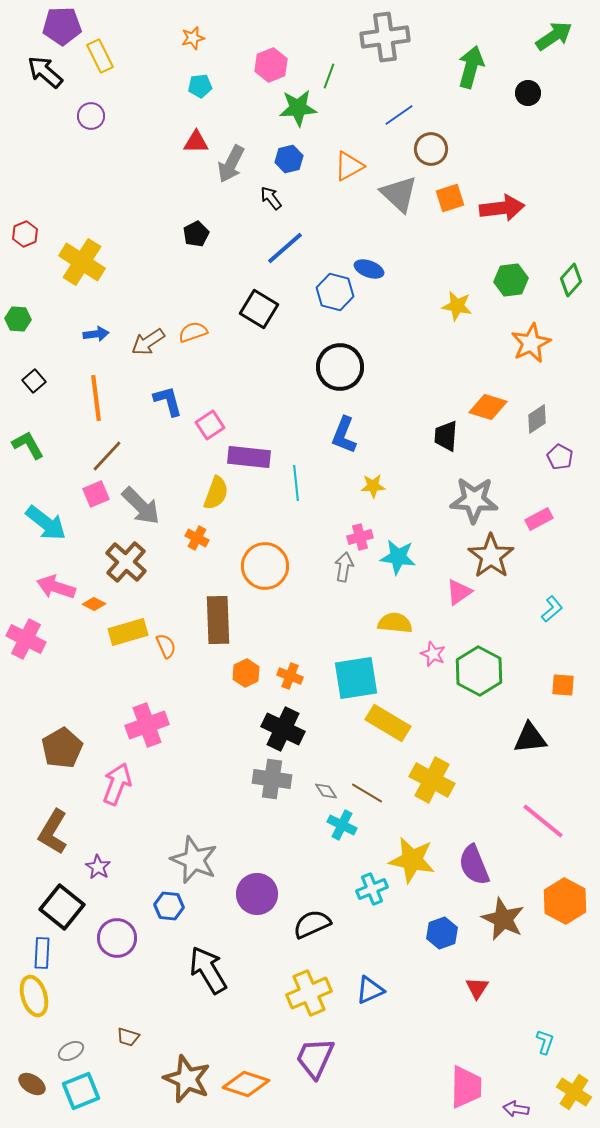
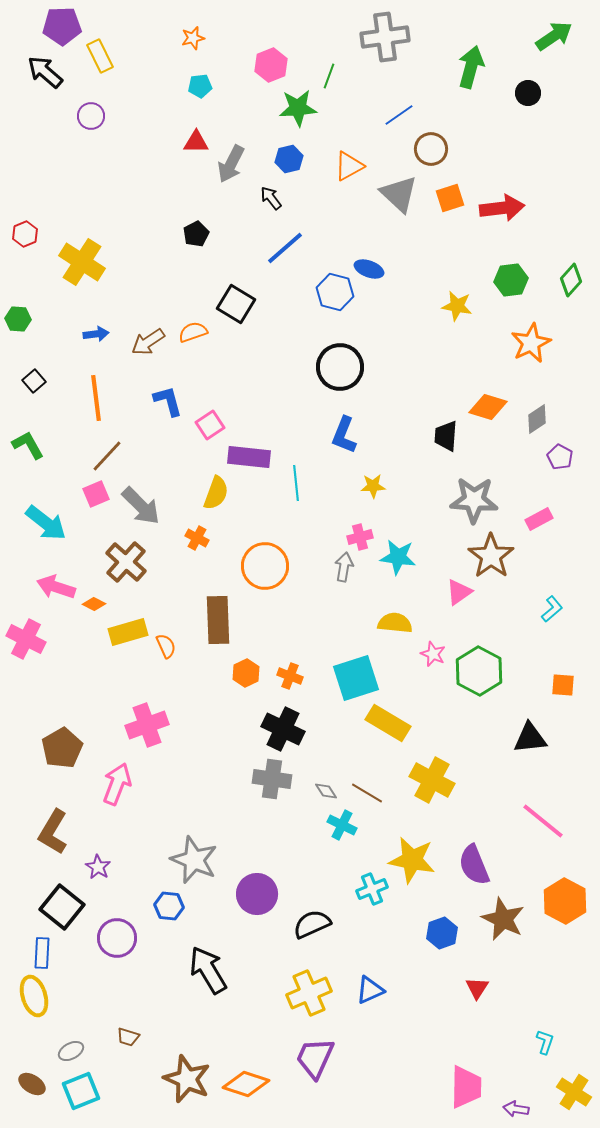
black square at (259, 309): moved 23 px left, 5 px up
cyan square at (356, 678): rotated 9 degrees counterclockwise
